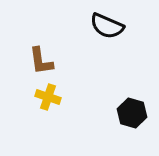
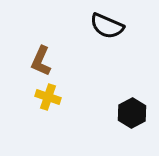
brown L-shape: rotated 32 degrees clockwise
black hexagon: rotated 16 degrees clockwise
